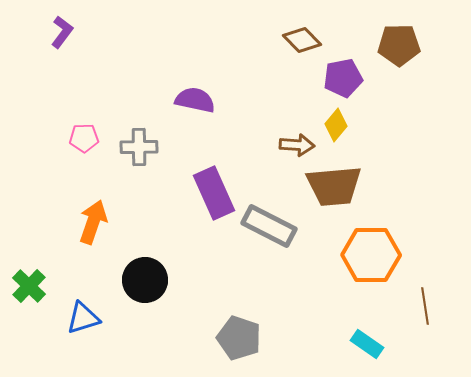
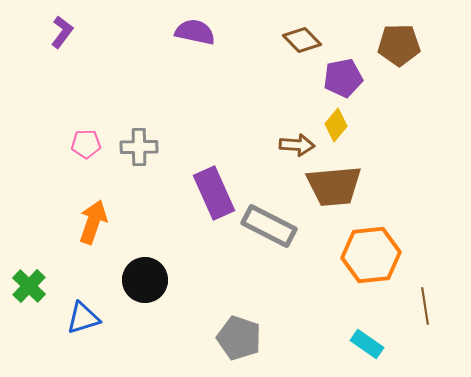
purple semicircle: moved 68 px up
pink pentagon: moved 2 px right, 6 px down
orange hexagon: rotated 6 degrees counterclockwise
